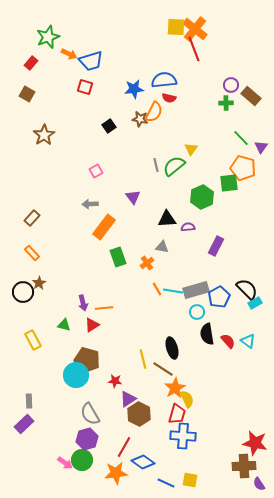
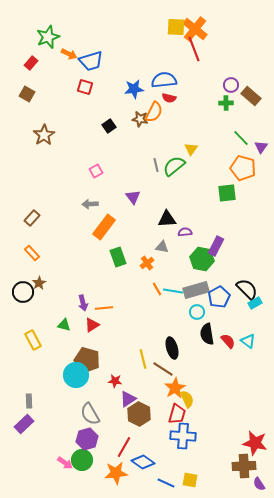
green square at (229, 183): moved 2 px left, 10 px down
green hexagon at (202, 197): moved 62 px down; rotated 25 degrees counterclockwise
purple semicircle at (188, 227): moved 3 px left, 5 px down
